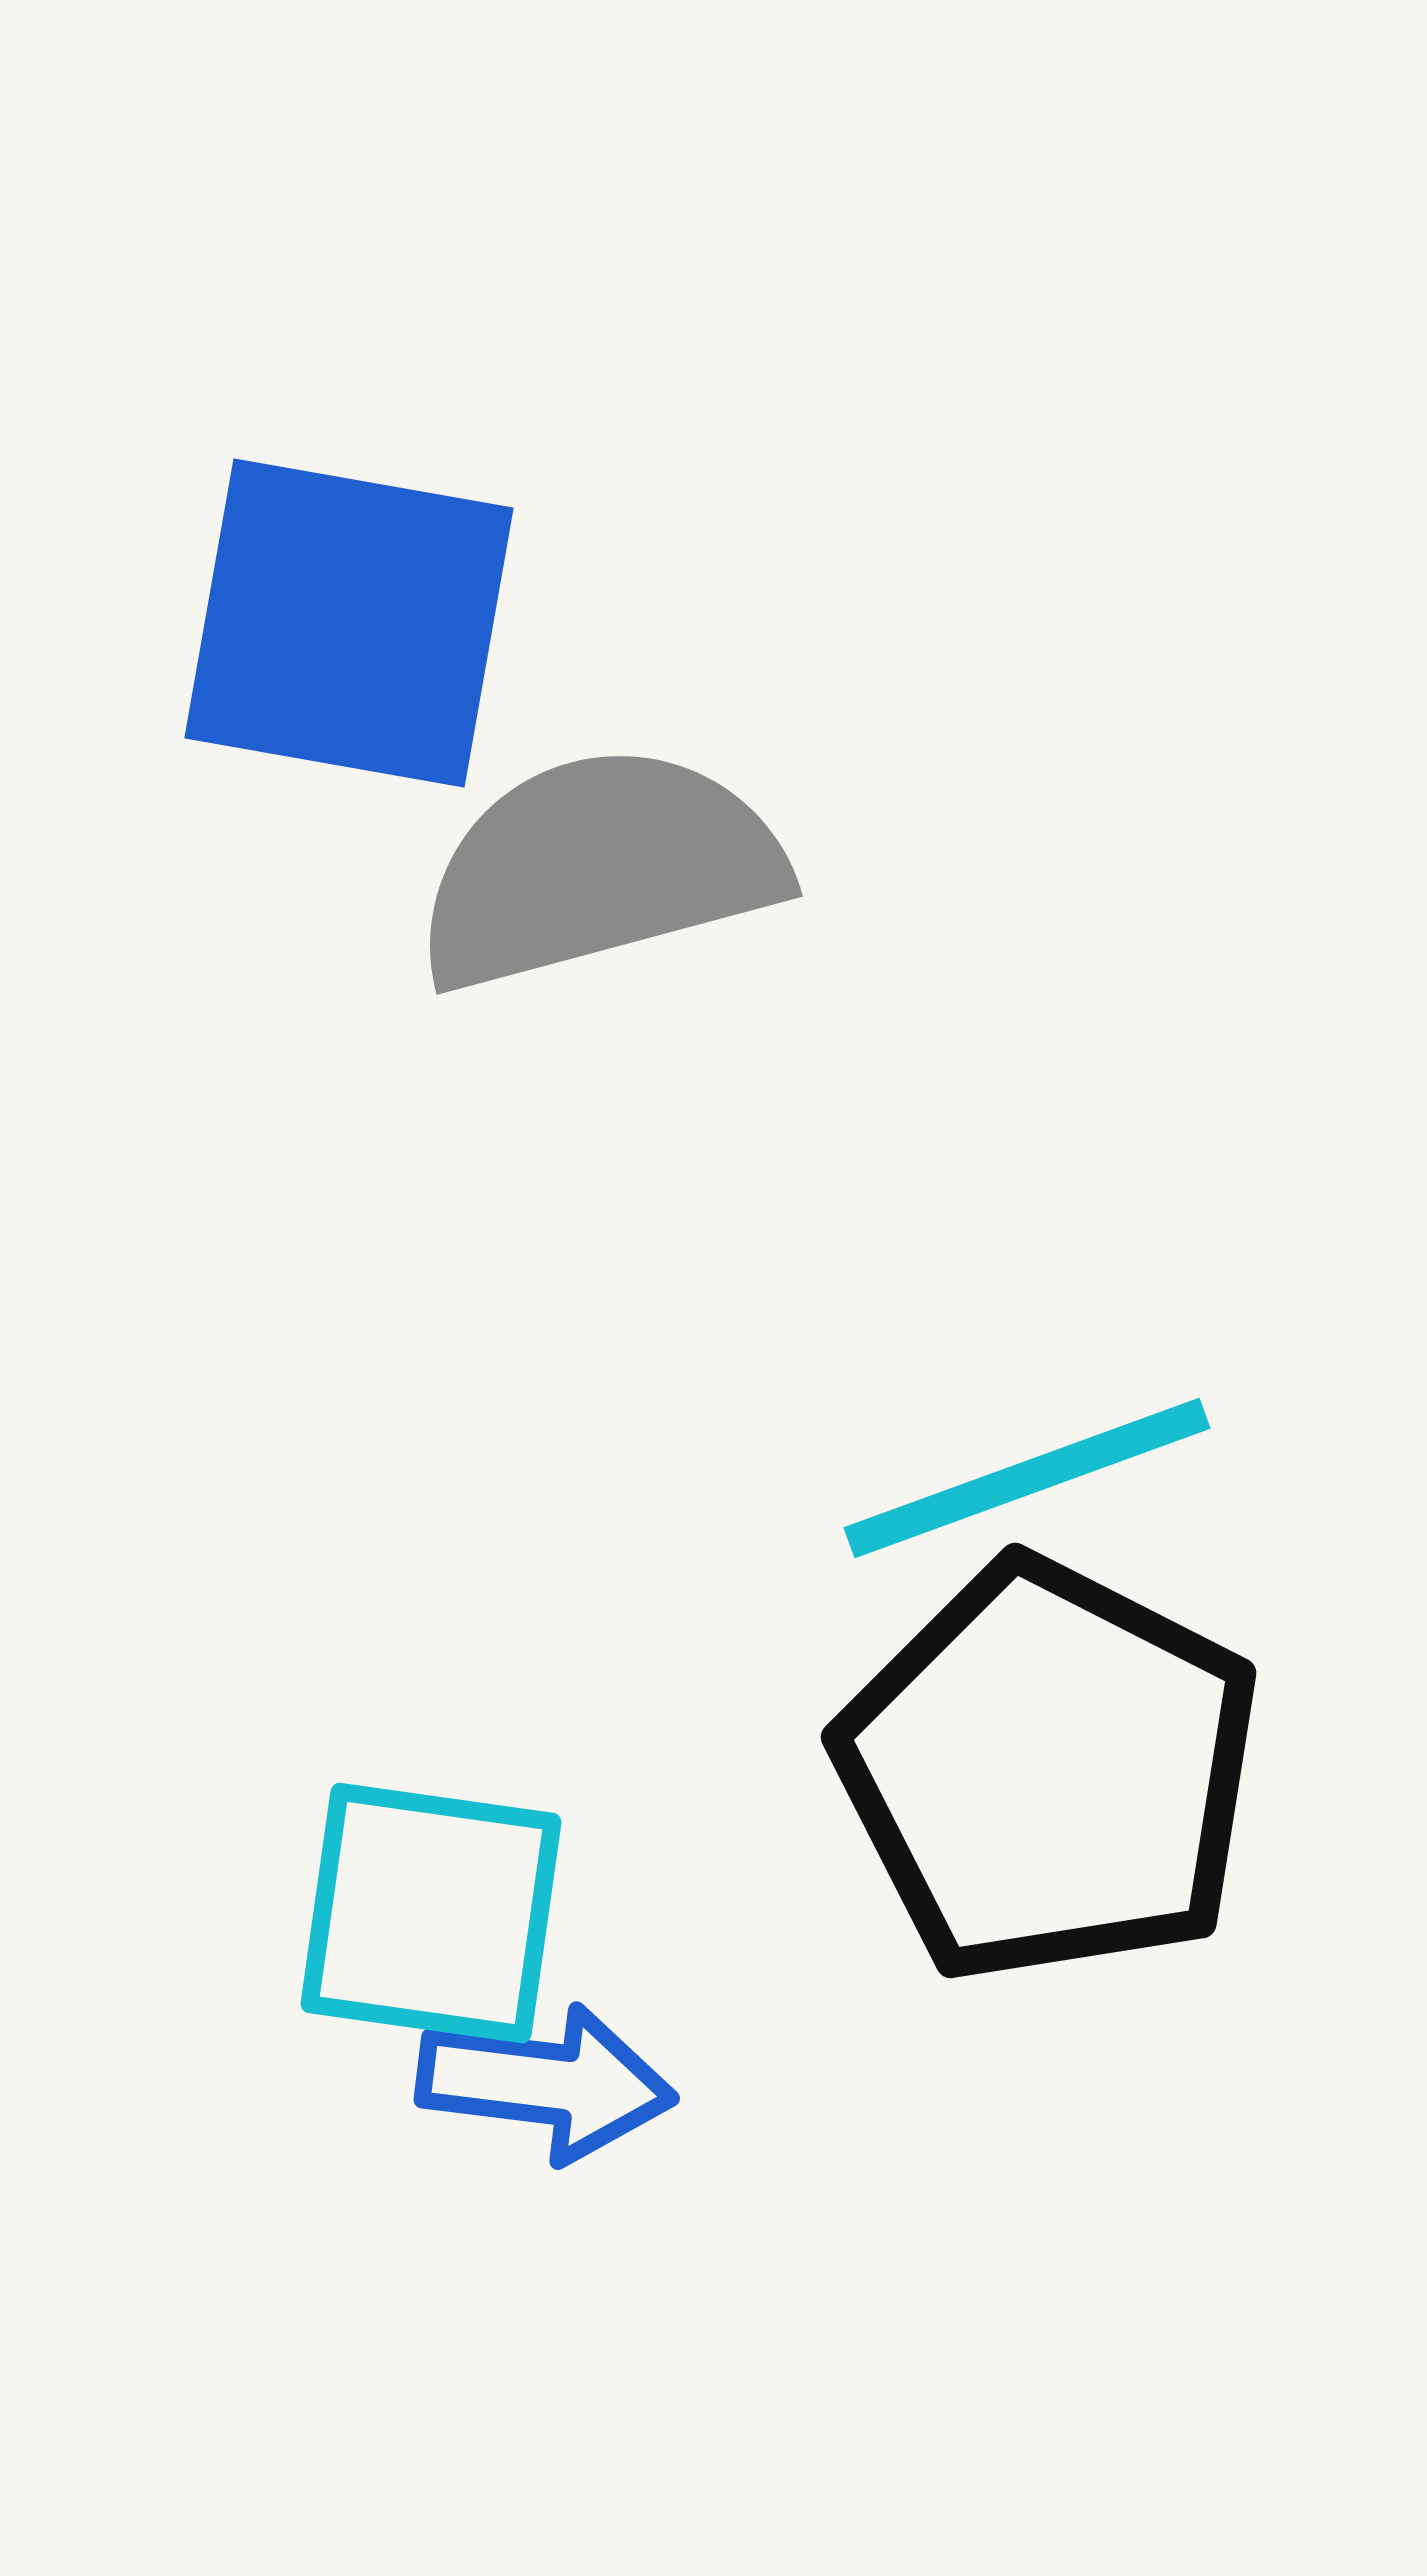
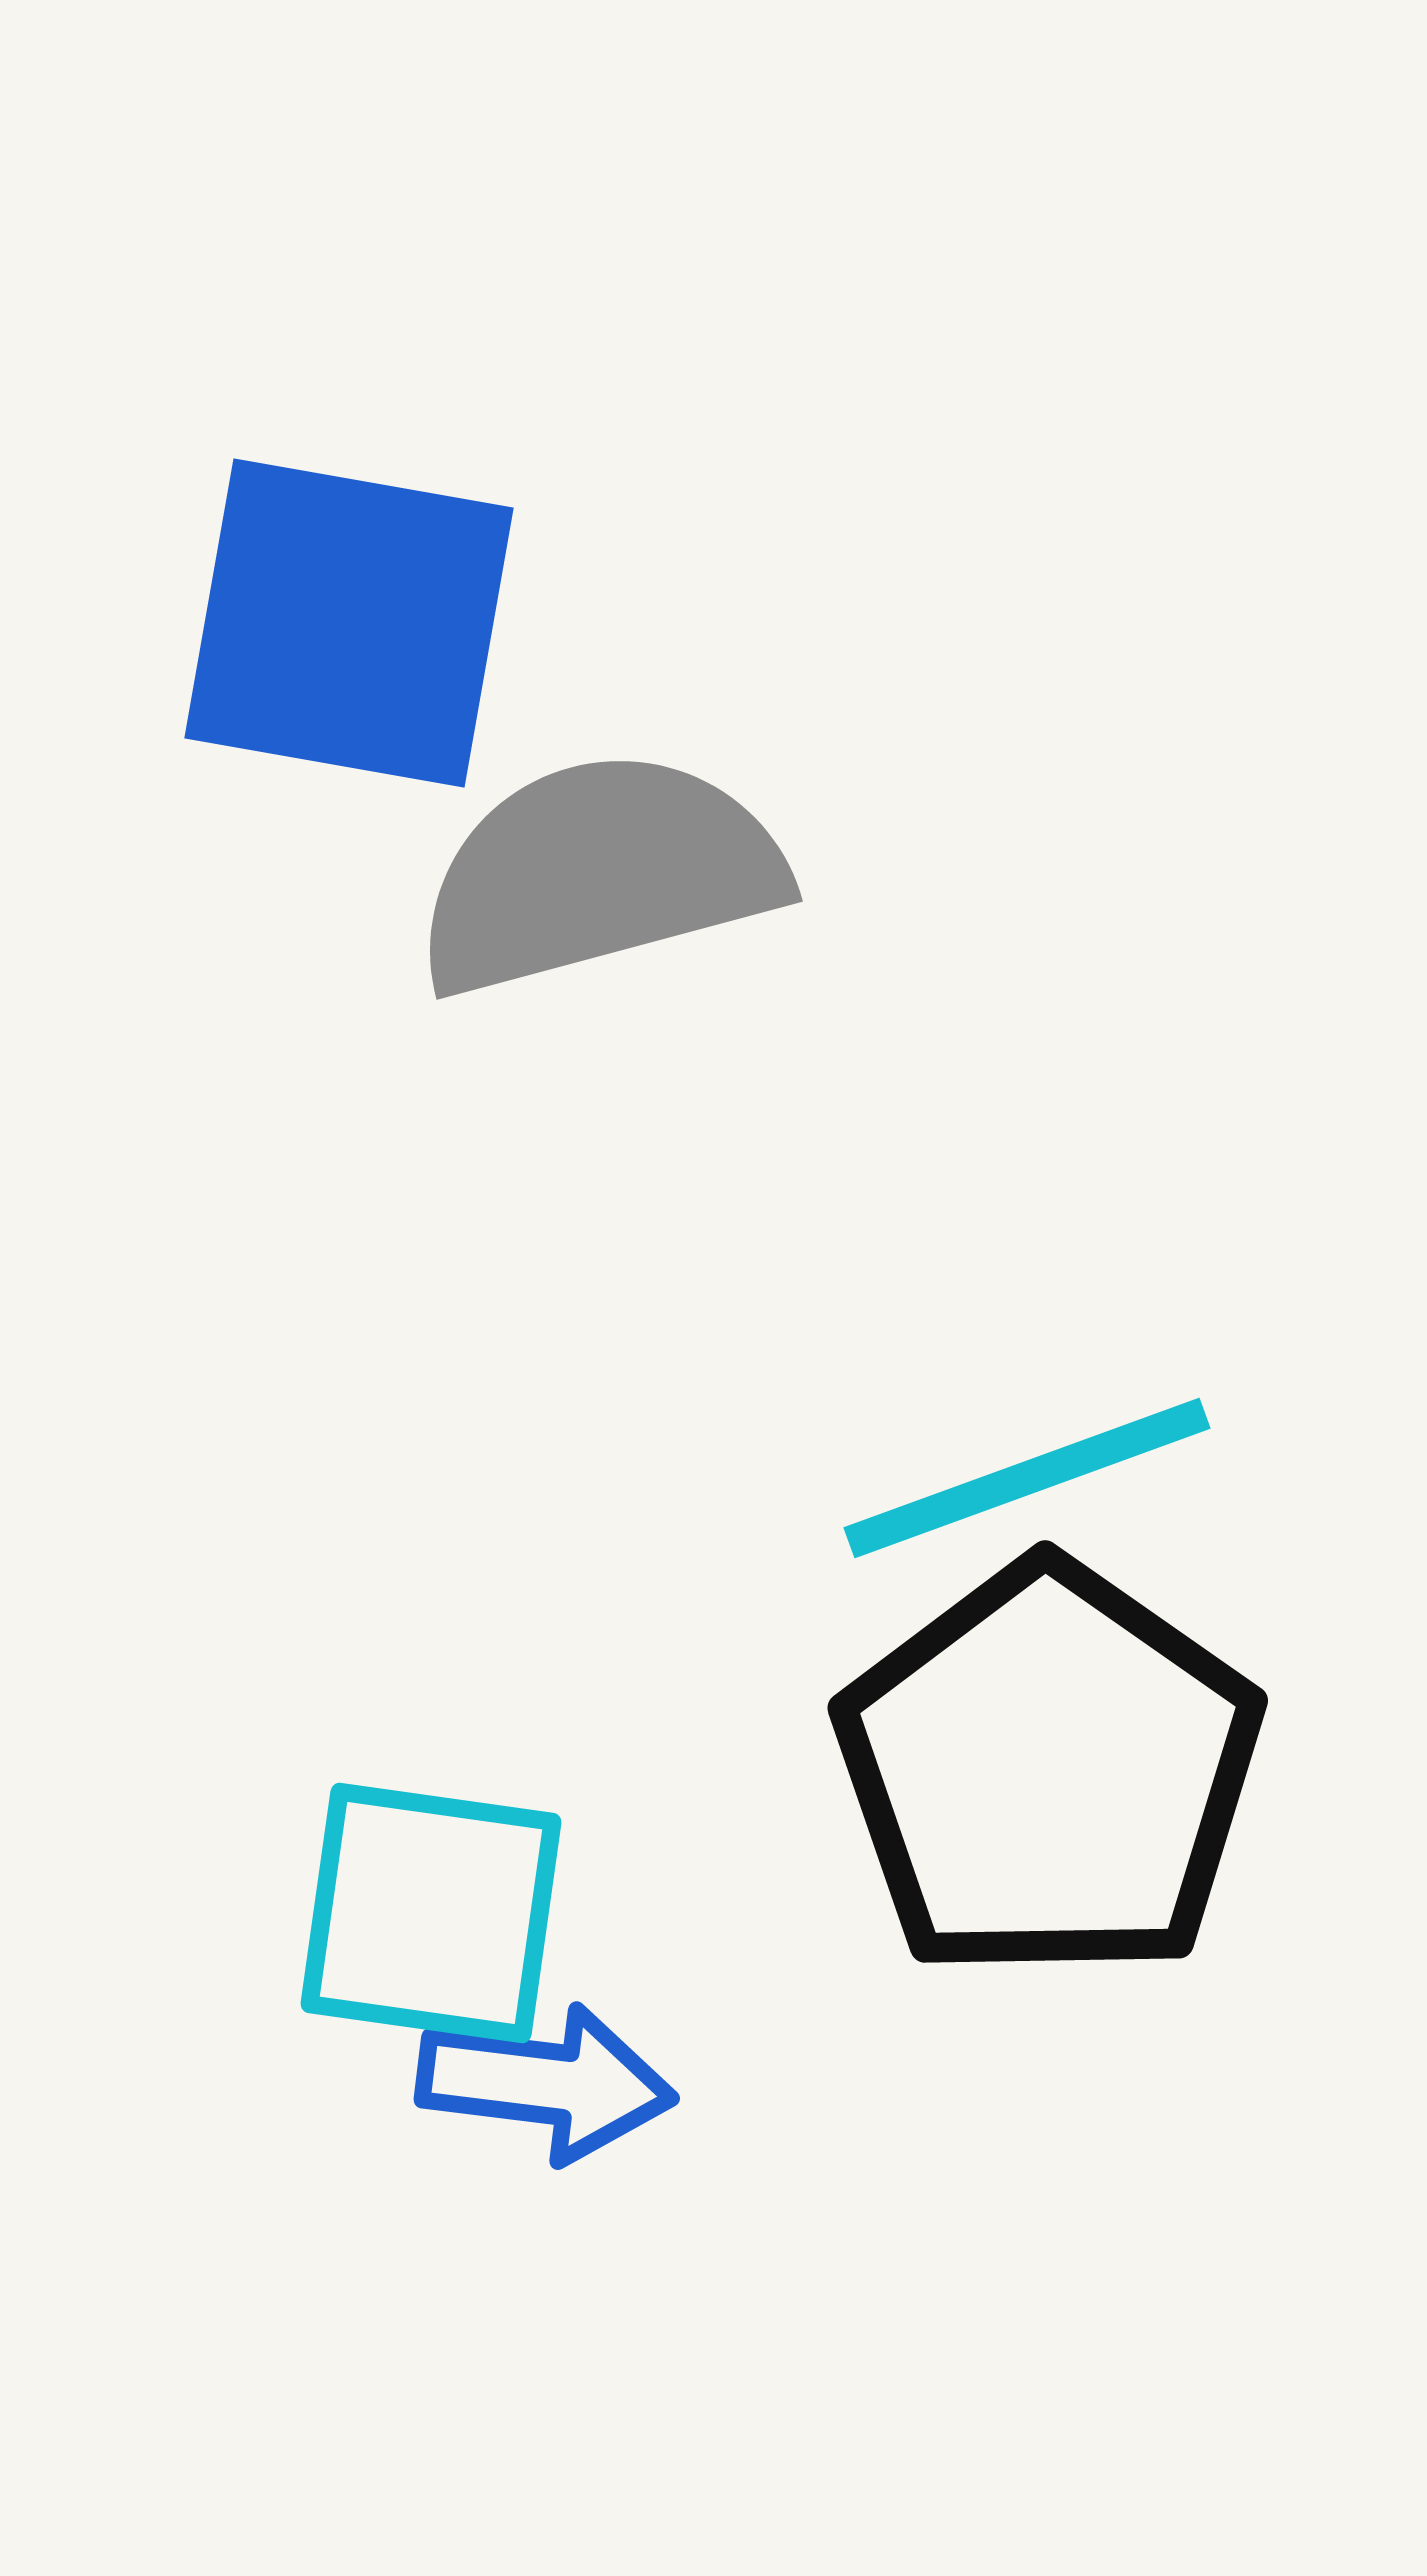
gray semicircle: moved 5 px down
black pentagon: rotated 8 degrees clockwise
